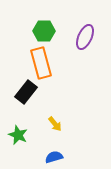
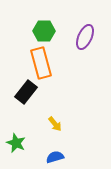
green star: moved 2 px left, 8 px down
blue semicircle: moved 1 px right
